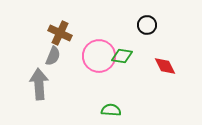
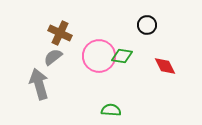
gray semicircle: moved 1 px down; rotated 150 degrees counterclockwise
gray arrow: rotated 12 degrees counterclockwise
